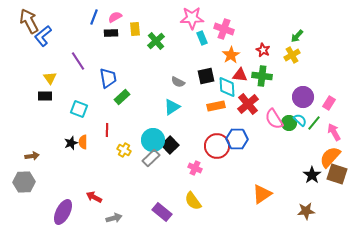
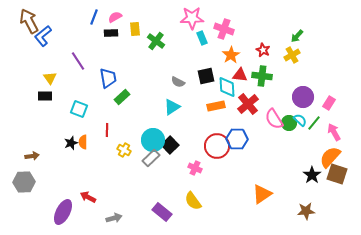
green cross at (156, 41): rotated 12 degrees counterclockwise
red arrow at (94, 197): moved 6 px left
